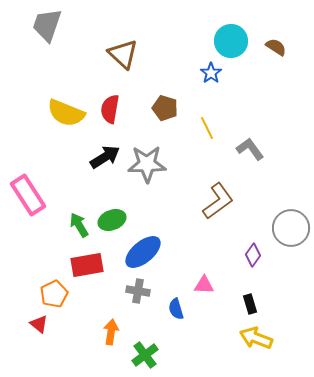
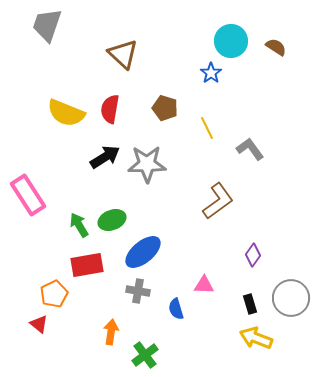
gray circle: moved 70 px down
